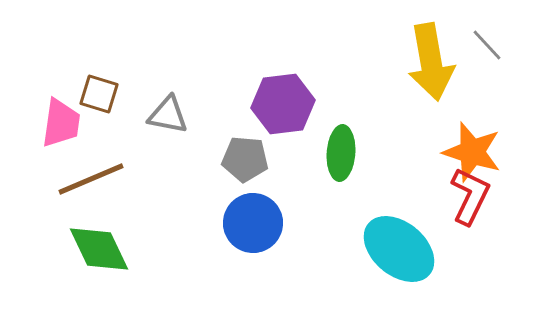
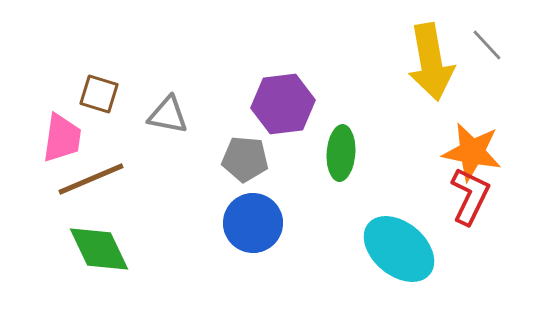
pink trapezoid: moved 1 px right, 15 px down
orange star: rotated 6 degrees counterclockwise
